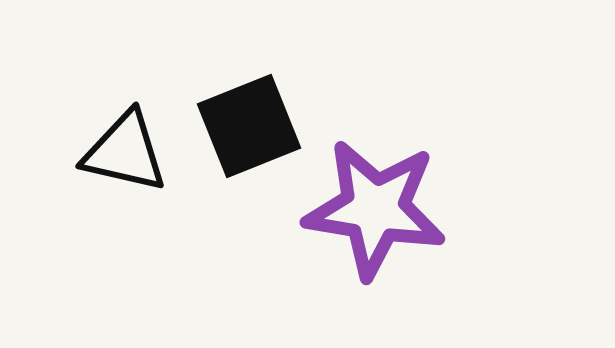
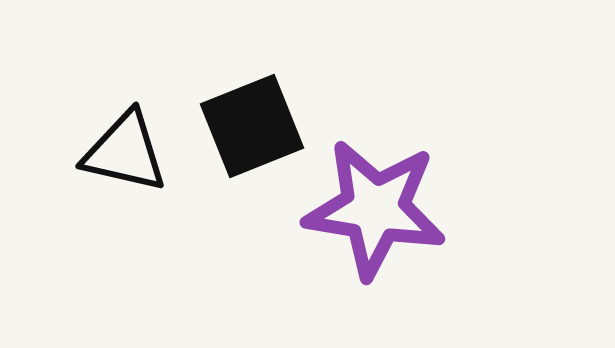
black square: moved 3 px right
